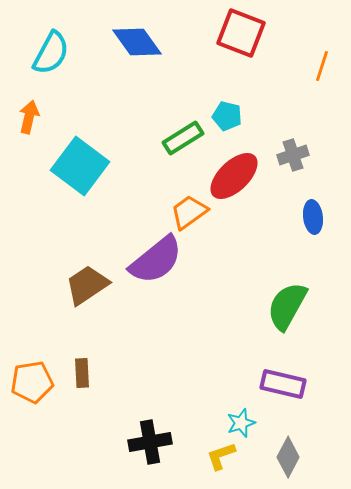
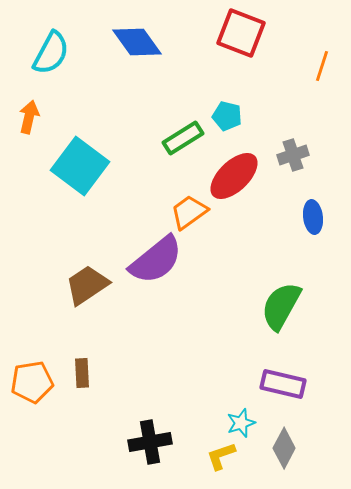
green semicircle: moved 6 px left
gray diamond: moved 4 px left, 9 px up
